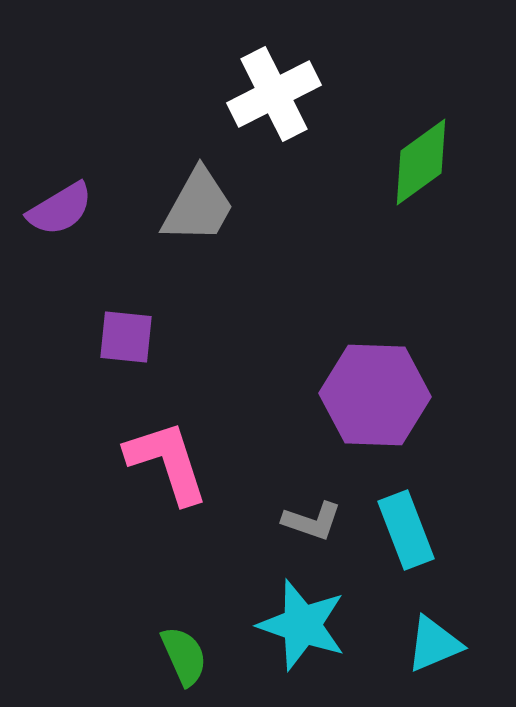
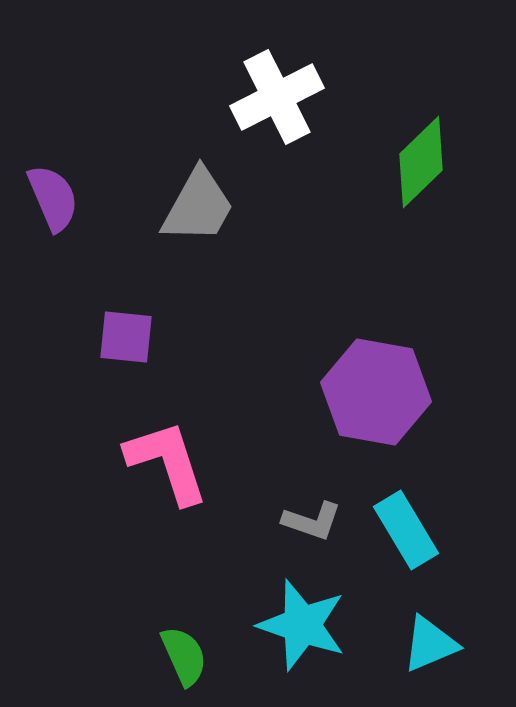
white cross: moved 3 px right, 3 px down
green diamond: rotated 8 degrees counterclockwise
purple semicircle: moved 7 px left, 11 px up; rotated 82 degrees counterclockwise
purple hexagon: moved 1 px right, 3 px up; rotated 8 degrees clockwise
cyan rectangle: rotated 10 degrees counterclockwise
cyan triangle: moved 4 px left
